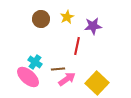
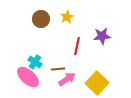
purple star: moved 9 px right, 10 px down
